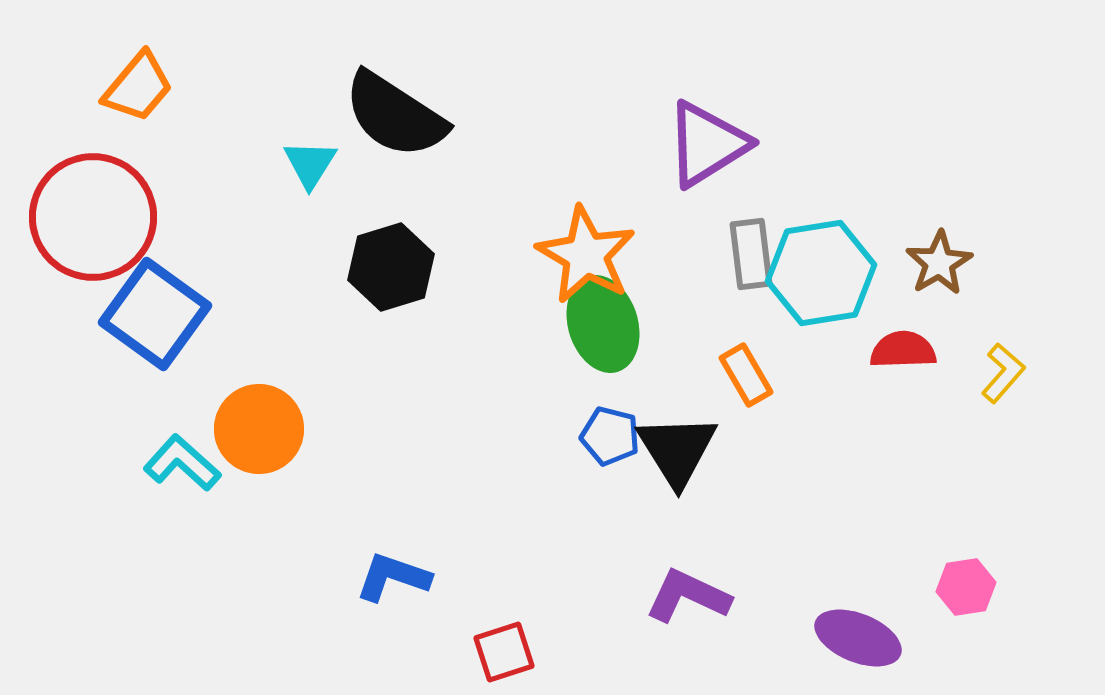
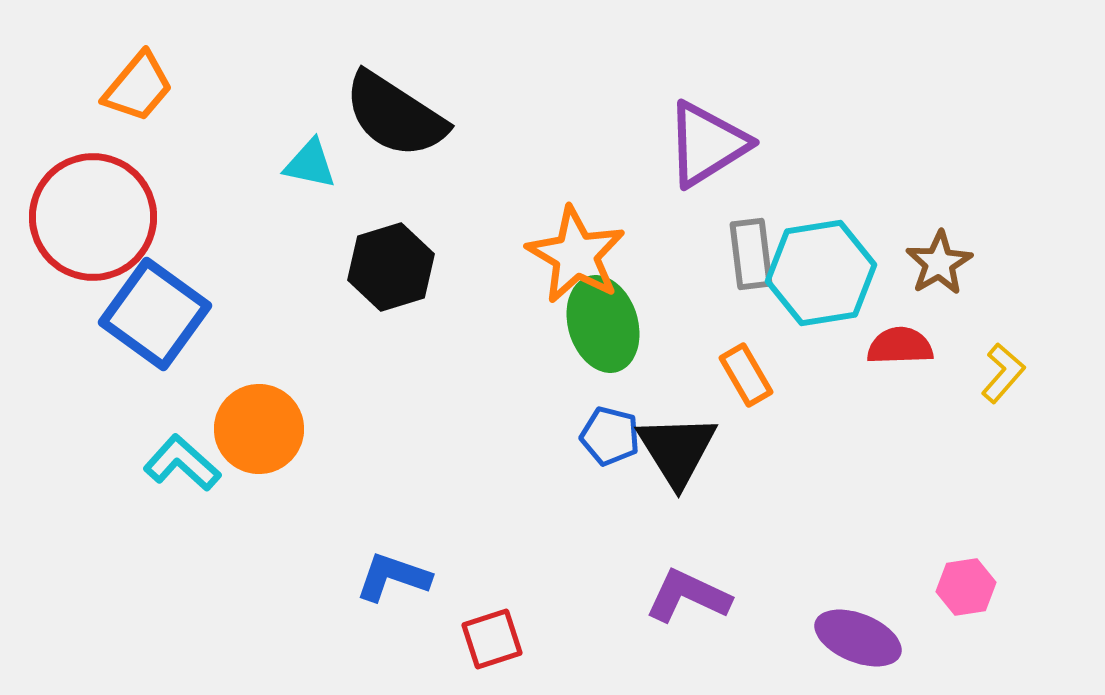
cyan triangle: rotated 50 degrees counterclockwise
orange star: moved 10 px left
red semicircle: moved 3 px left, 4 px up
red square: moved 12 px left, 13 px up
